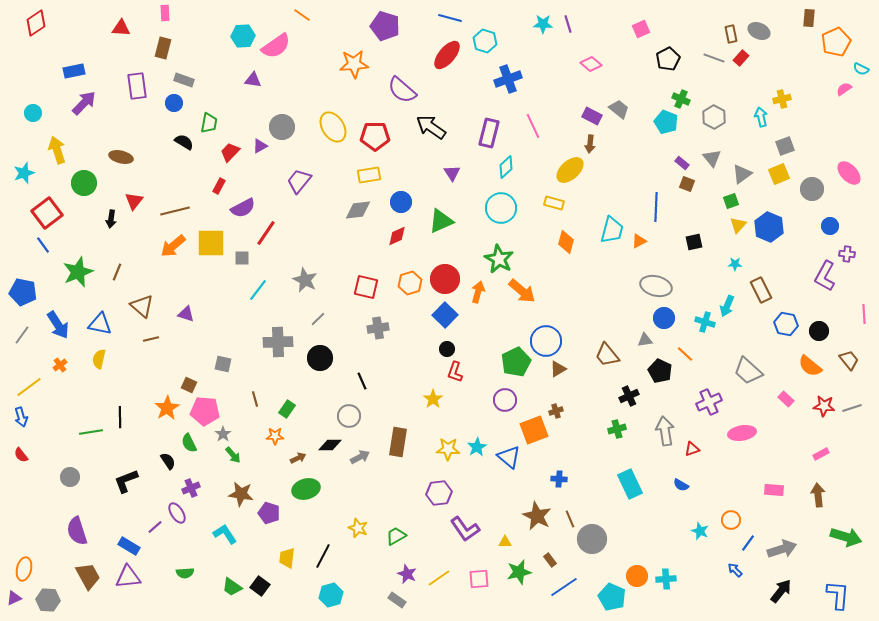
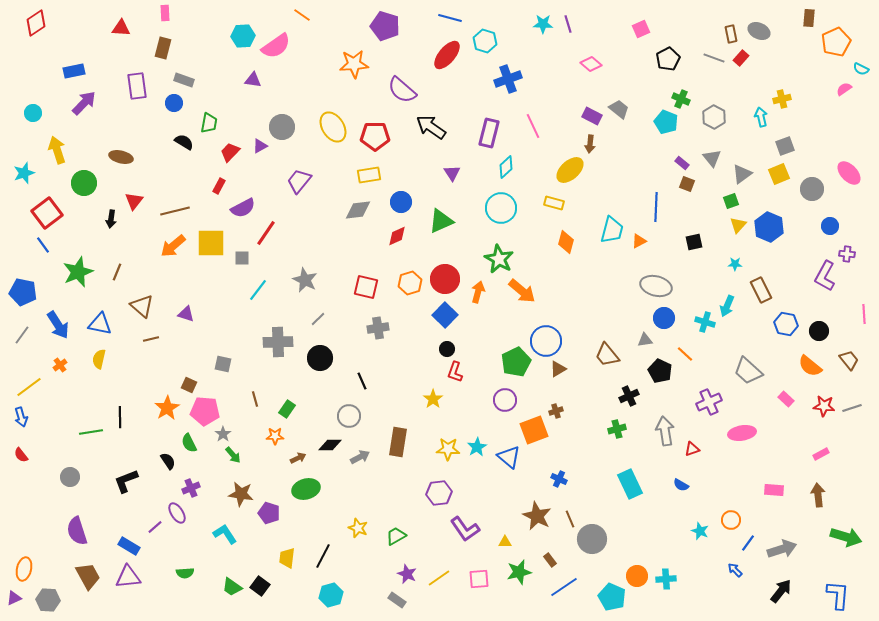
blue cross at (559, 479): rotated 21 degrees clockwise
